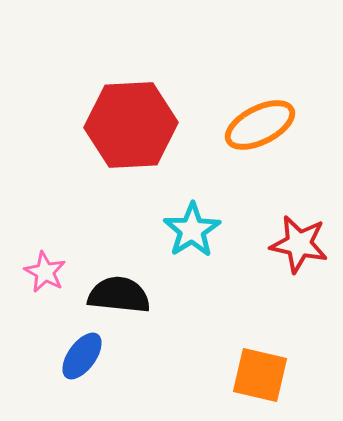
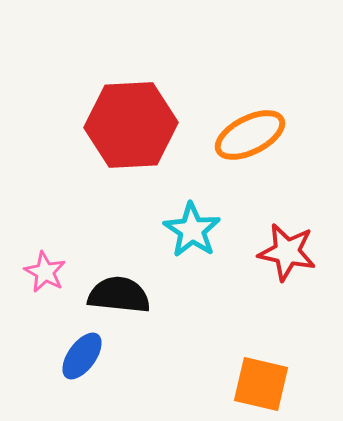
orange ellipse: moved 10 px left, 10 px down
cyan star: rotated 6 degrees counterclockwise
red star: moved 12 px left, 8 px down
orange square: moved 1 px right, 9 px down
